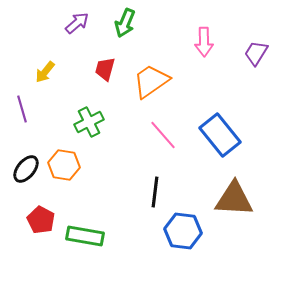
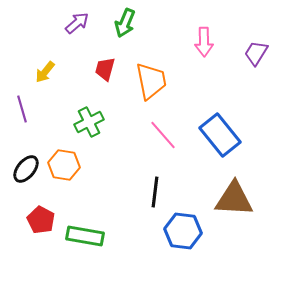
orange trapezoid: rotated 114 degrees clockwise
